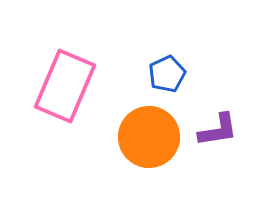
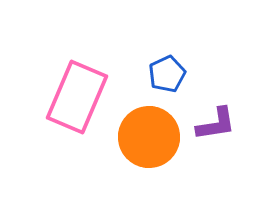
pink rectangle: moved 12 px right, 11 px down
purple L-shape: moved 2 px left, 6 px up
